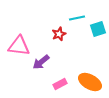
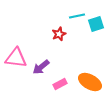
cyan line: moved 2 px up
cyan square: moved 2 px left, 5 px up
pink triangle: moved 3 px left, 12 px down
purple arrow: moved 5 px down
